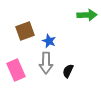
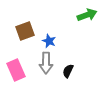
green arrow: rotated 18 degrees counterclockwise
